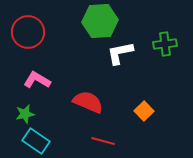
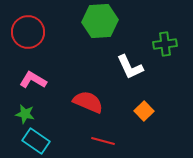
white L-shape: moved 10 px right, 14 px down; rotated 104 degrees counterclockwise
pink L-shape: moved 4 px left
green star: rotated 24 degrees clockwise
